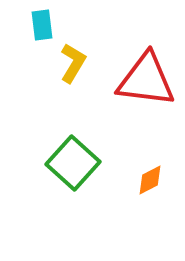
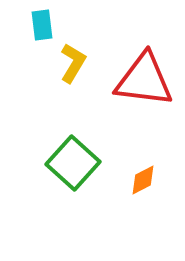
red triangle: moved 2 px left
orange diamond: moved 7 px left
